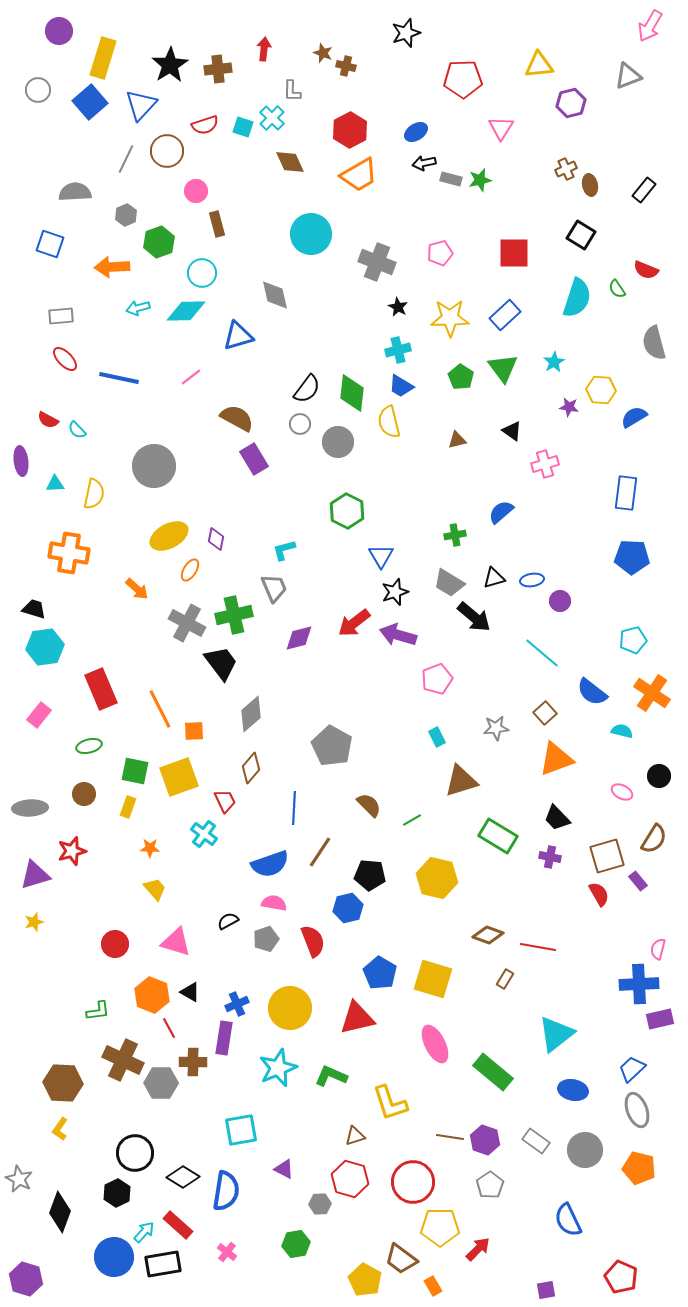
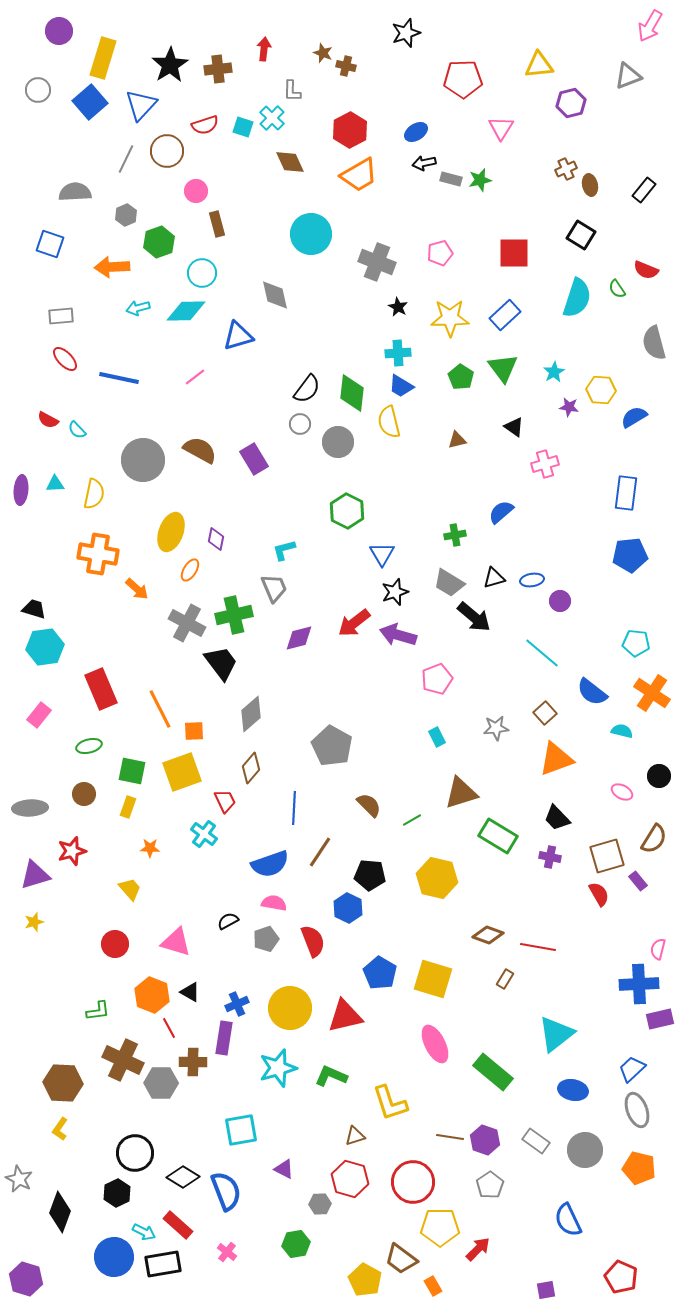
cyan cross at (398, 350): moved 3 px down; rotated 10 degrees clockwise
cyan star at (554, 362): moved 10 px down
pink line at (191, 377): moved 4 px right
brown semicircle at (237, 418): moved 37 px left, 32 px down
black triangle at (512, 431): moved 2 px right, 4 px up
purple ellipse at (21, 461): moved 29 px down; rotated 12 degrees clockwise
gray circle at (154, 466): moved 11 px left, 6 px up
yellow ellipse at (169, 536): moved 2 px right, 4 px up; rotated 42 degrees counterclockwise
orange cross at (69, 553): moved 29 px right, 1 px down
blue triangle at (381, 556): moved 1 px right, 2 px up
blue pentagon at (632, 557): moved 2 px left, 2 px up; rotated 8 degrees counterclockwise
cyan pentagon at (633, 640): moved 3 px right, 3 px down; rotated 20 degrees clockwise
green square at (135, 771): moved 3 px left
yellow square at (179, 777): moved 3 px right, 5 px up
brown triangle at (461, 781): moved 12 px down
yellow trapezoid at (155, 889): moved 25 px left
blue hexagon at (348, 908): rotated 20 degrees counterclockwise
red triangle at (357, 1018): moved 12 px left, 2 px up
cyan star at (278, 1068): rotated 6 degrees clockwise
blue semicircle at (226, 1191): rotated 30 degrees counterclockwise
cyan arrow at (144, 1232): rotated 75 degrees clockwise
